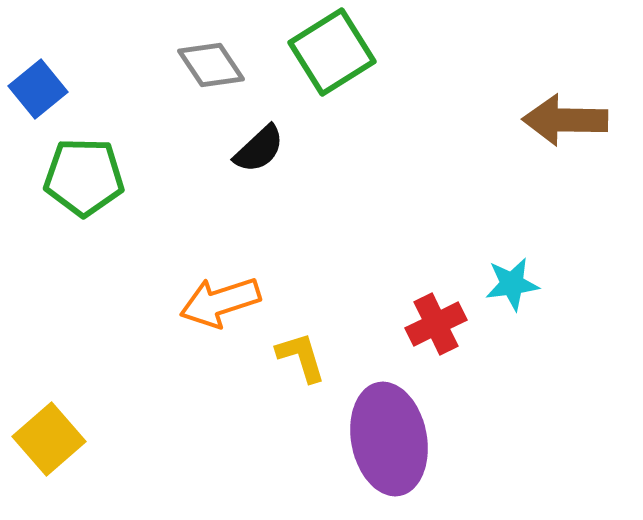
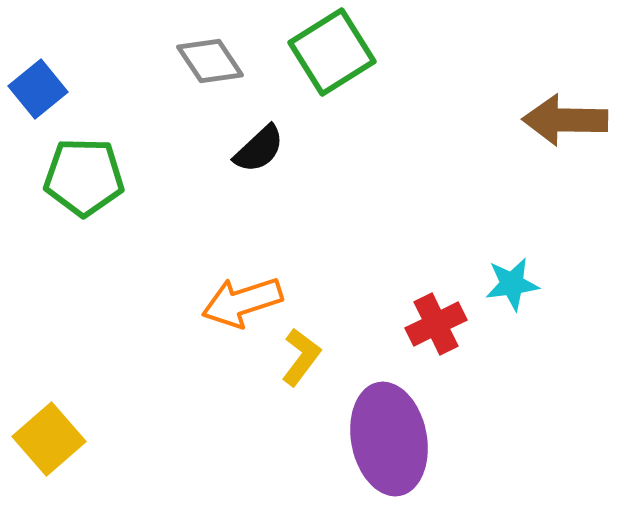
gray diamond: moved 1 px left, 4 px up
orange arrow: moved 22 px right
yellow L-shape: rotated 54 degrees clockwise
